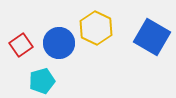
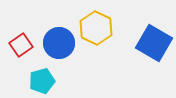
blue square: moved 2 px right, 6 px down
